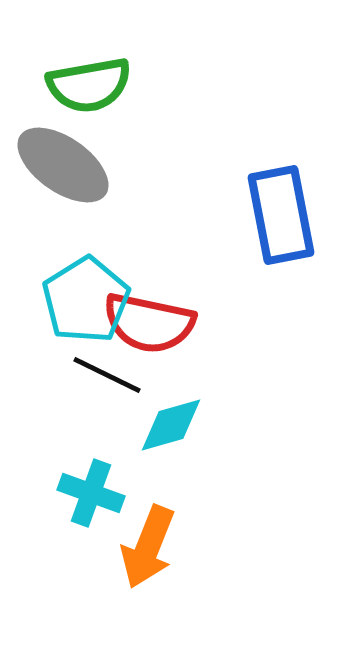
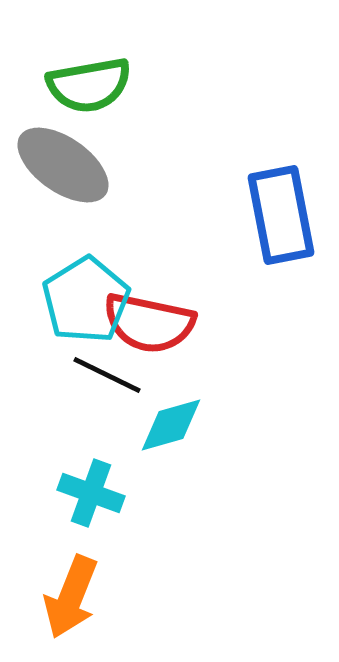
orange arrow: moved 77 px left, 50 px down
